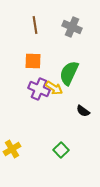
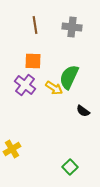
gray cross: rotated 18 degrees counterclockwise
green semicircle: moved 4 px down
purple cross: moved 14 px left, 4 px up; rotated 15 degrees clockwise
green square: moved 9 px right, 17 px down
